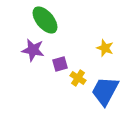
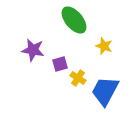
green ellipse: moved 29 px right
yellow star: moved 1 px left, 2 px up
